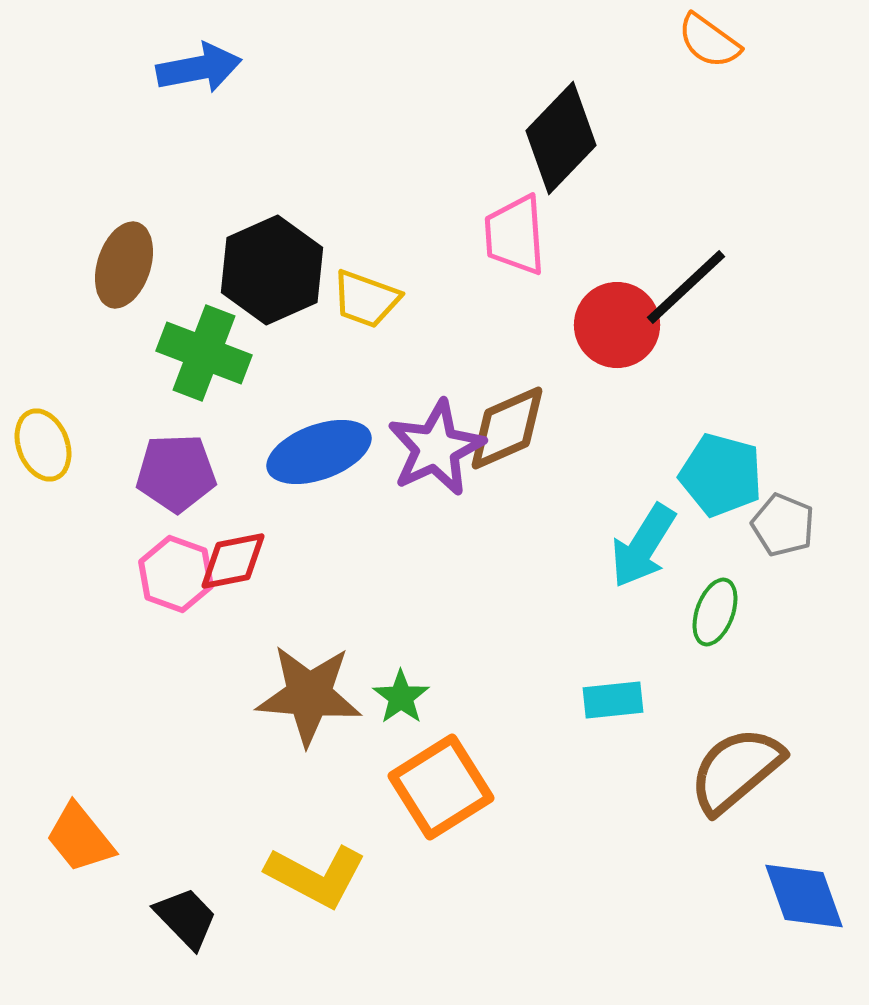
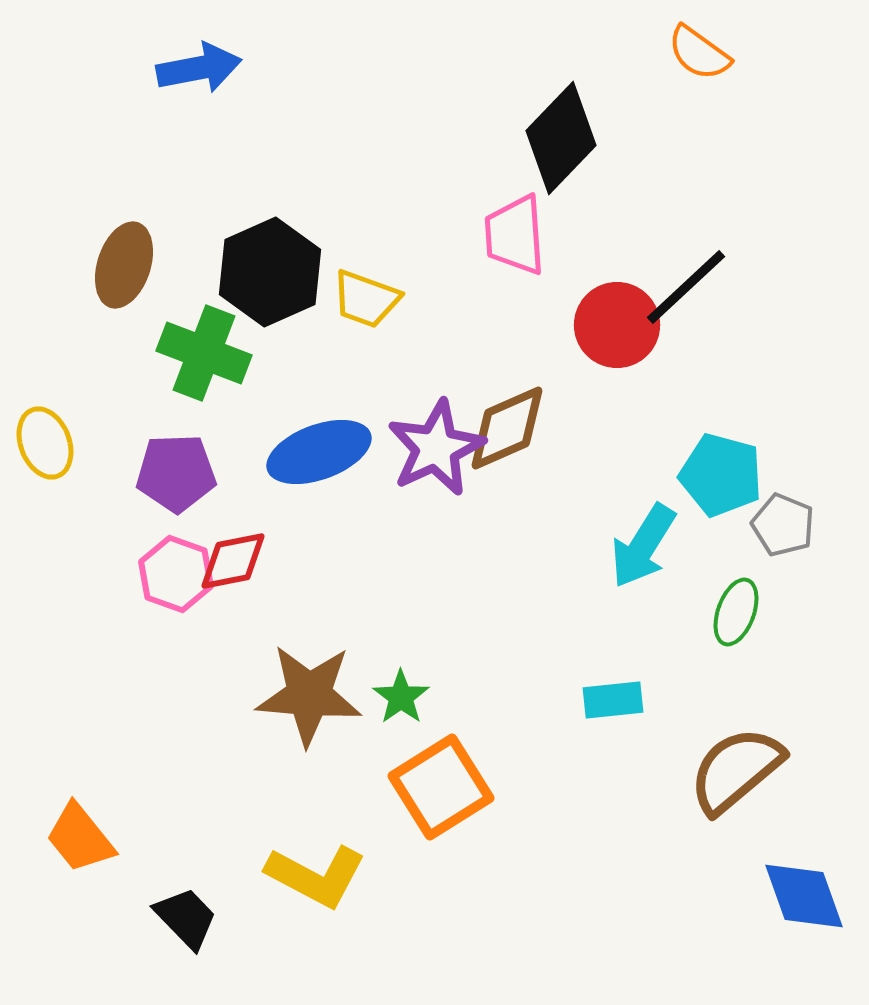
orange semicircle: moved 10 px left, 12 px down
black hexagon: moved 2 px left, 2 px down
yellow ellipse: moved 2 px right, 2 px up
green ellipse: moved 21 px right
